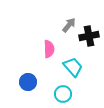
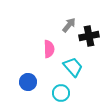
cyan circle: moved 2 px left, 1 px up
